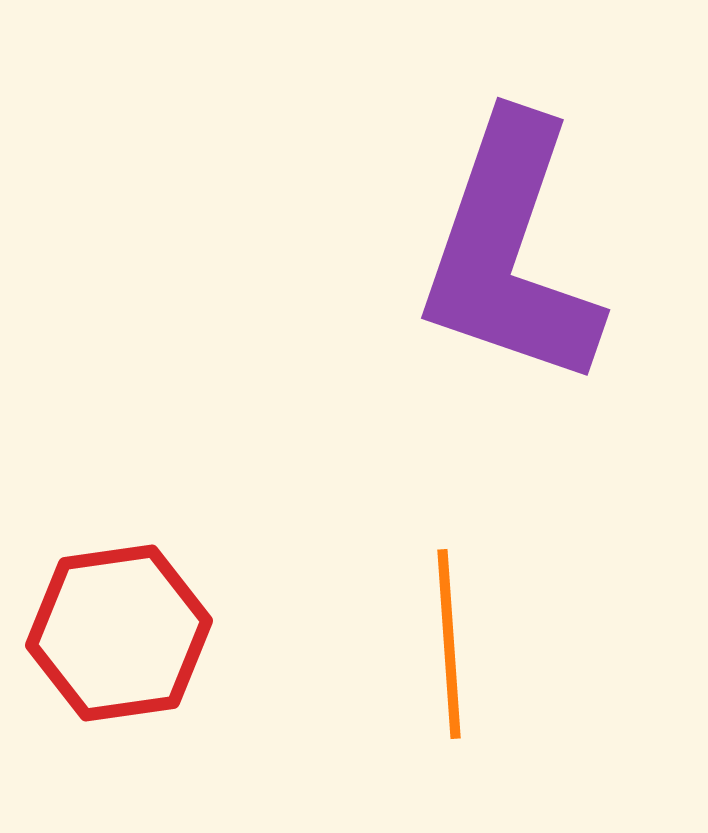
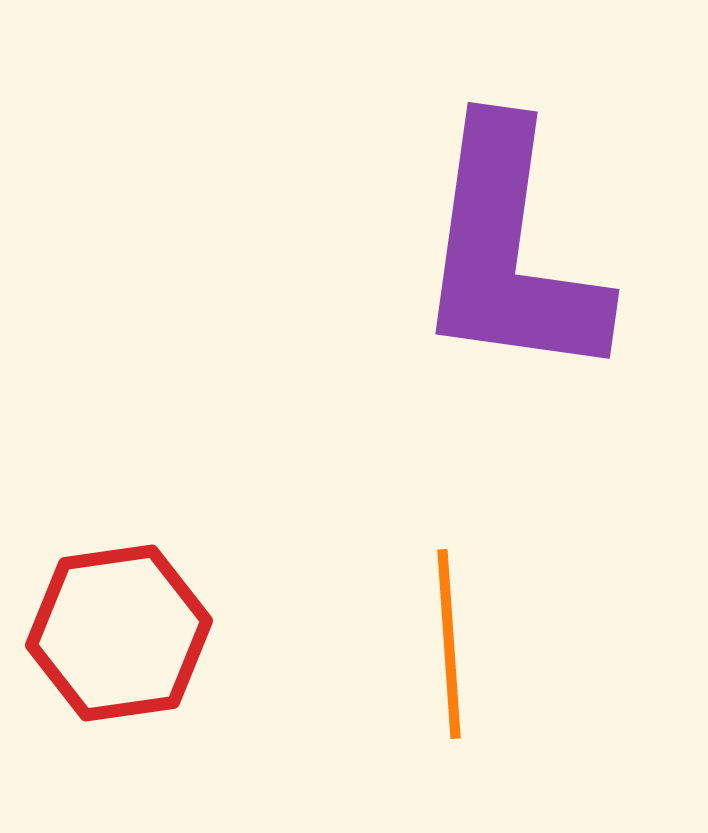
purple L-shape: rotated 11 degrees counterclockwise
